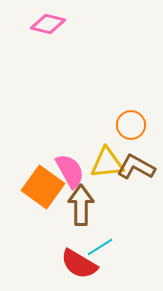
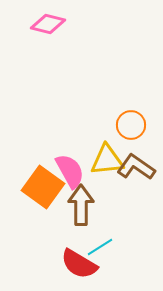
yellow triangle: moved 3 px up
brown L-shape: rotated 6 degrees clockwise
